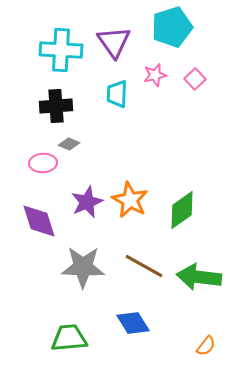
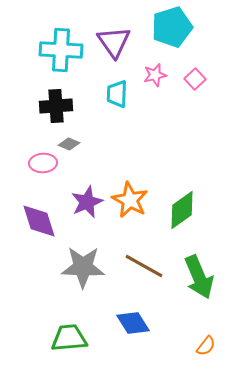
green arrow: rotated 120 degrees counterclockwise
